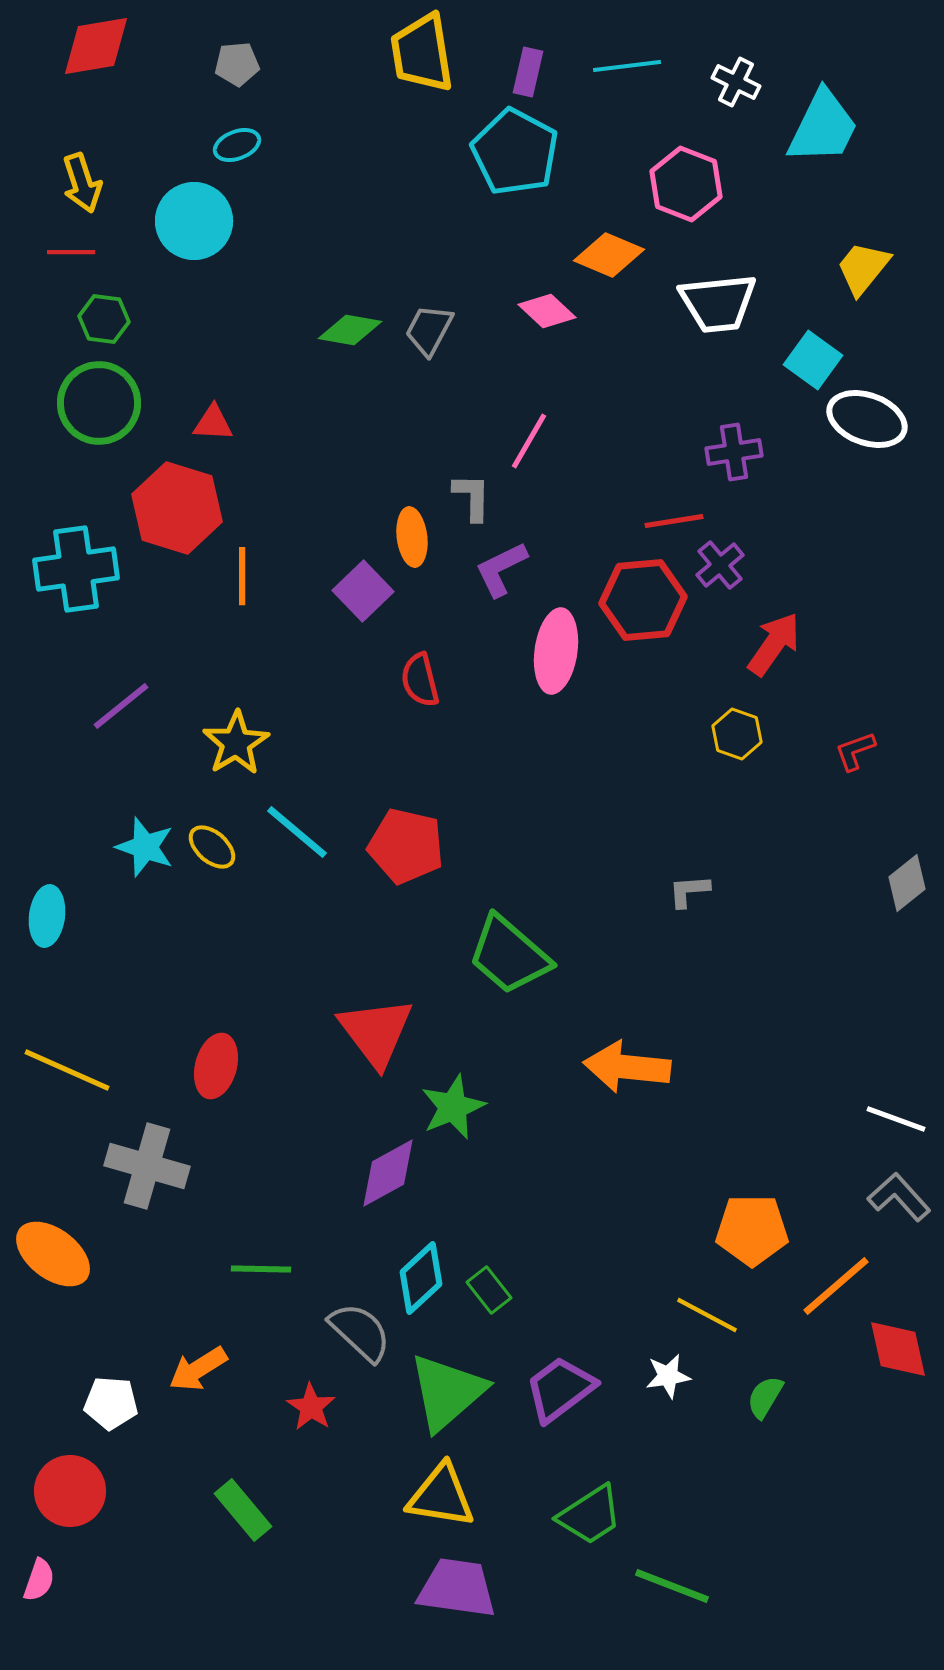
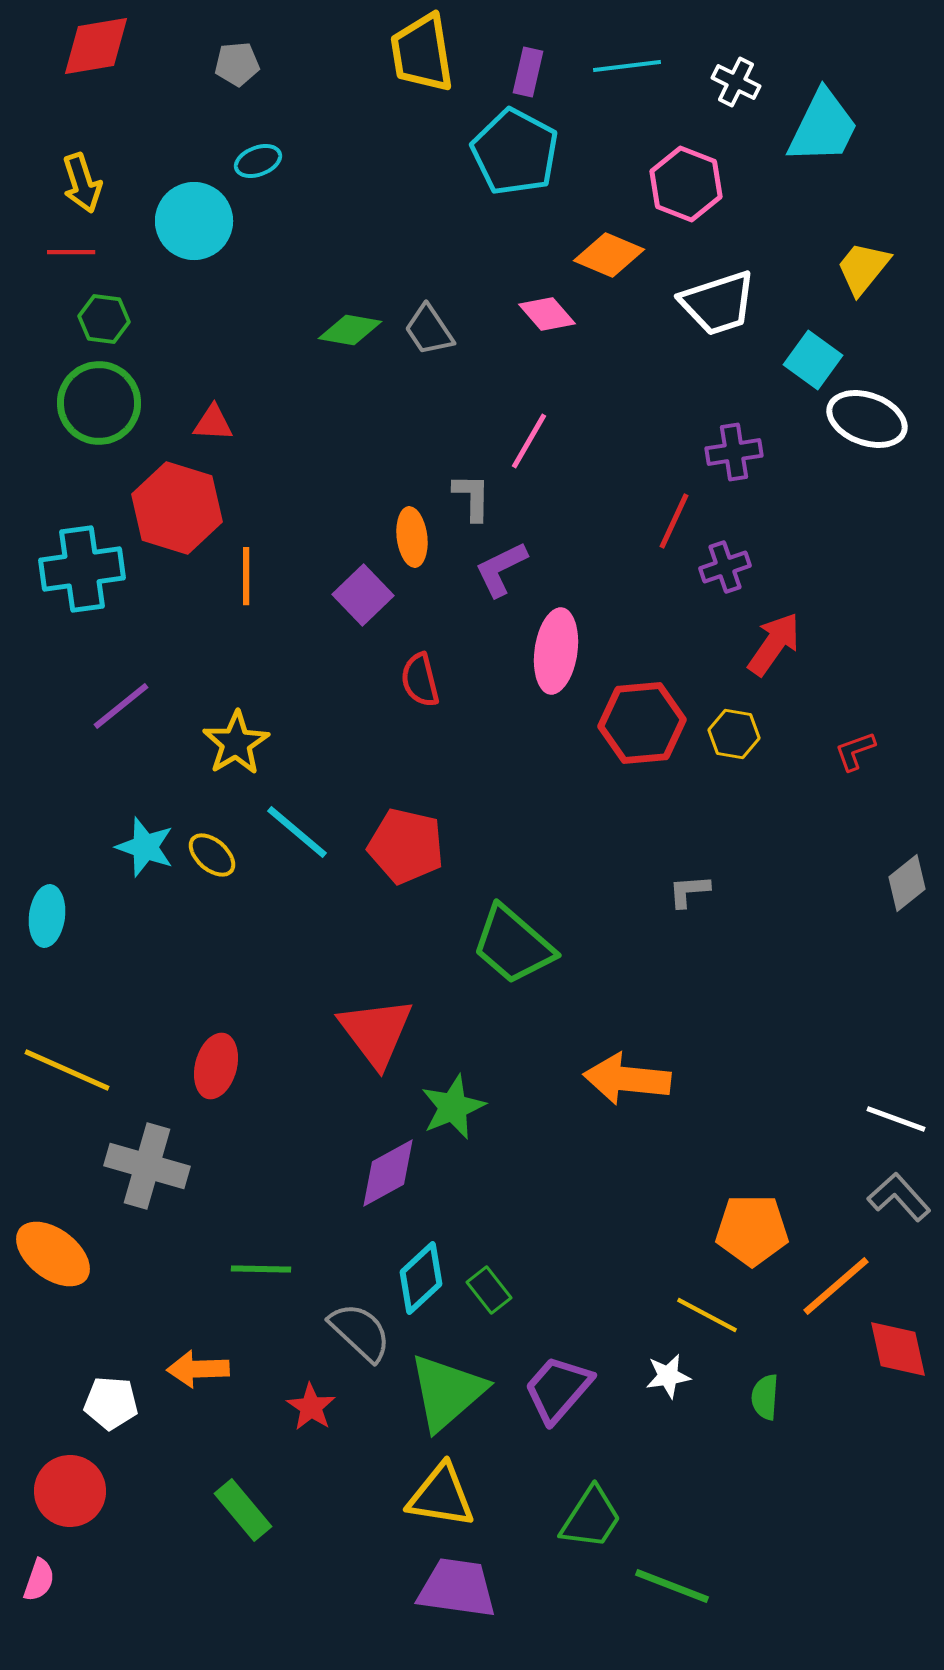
cyan ellipse at (237, 145): moved 21 px right, 16 px down
white trapezoid at (718, 303): rotated 12 degrees counterclockwise
pink diamond at (547, 311): moved 3 px down; rotated 6 degrees clockwise
gray trapezoid at (429, 330): rotated 62 degrees counterclockwise
red line at (674, 521): rotated 56 degrees counterclockwise
purple cross at (720, 565): moved 5 px right, 2 px down; rotated 21 degrees clockwise
cyan cross at (76, 569): moved 6 px right
orange line at (242, 576): moved 4 px right
purple square at (363, 591): moved 4 px down
red hexagon at (643, 600): moved 1 px left, 123 px down
yellow hexagon at (737, 734): moved 3 px left; rotated 9 degrees counterclockwise
yellow ellipse at (212, 847): moved 8 px down
green trapezoid at (509, 955): moved 4 px right, 10 px up
orange arrow at (627, 1067): moved 12 px down
orange arrow at (198, 1369): rotated 30 degrees clockwise
purple trapezoid at (560, 1389): moved 2 px left; rotated 12 degrees counterclockwise
green semicircle at (765, 1397): rotated 27 degrees counterclockwise
green trapezoid at (590, 1515): moved 1 px right, 3 px down; rotated 24 degrees counterclockwise
